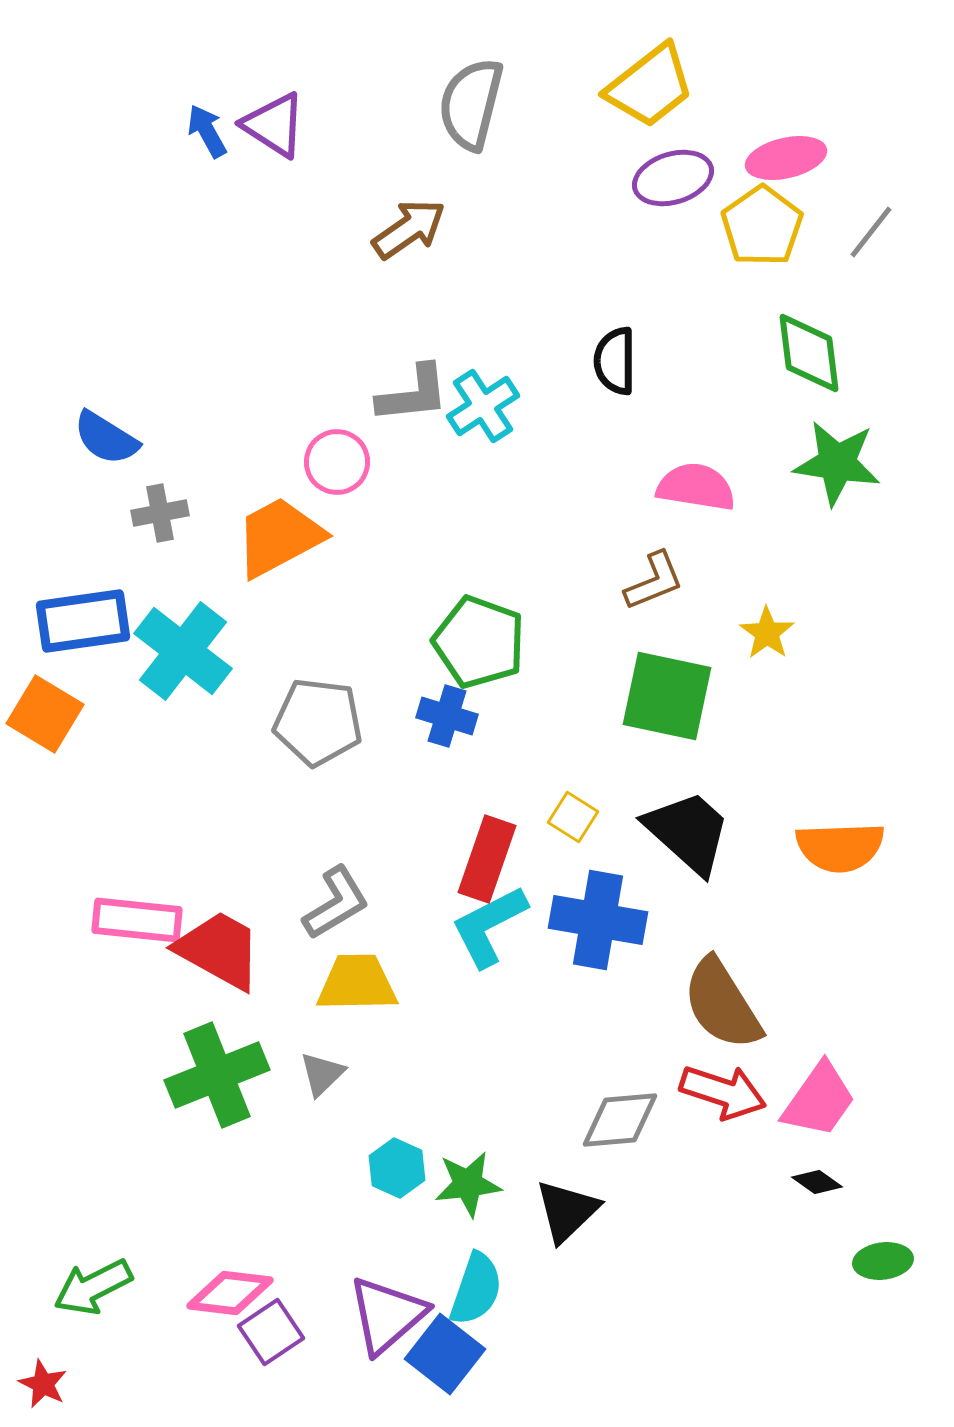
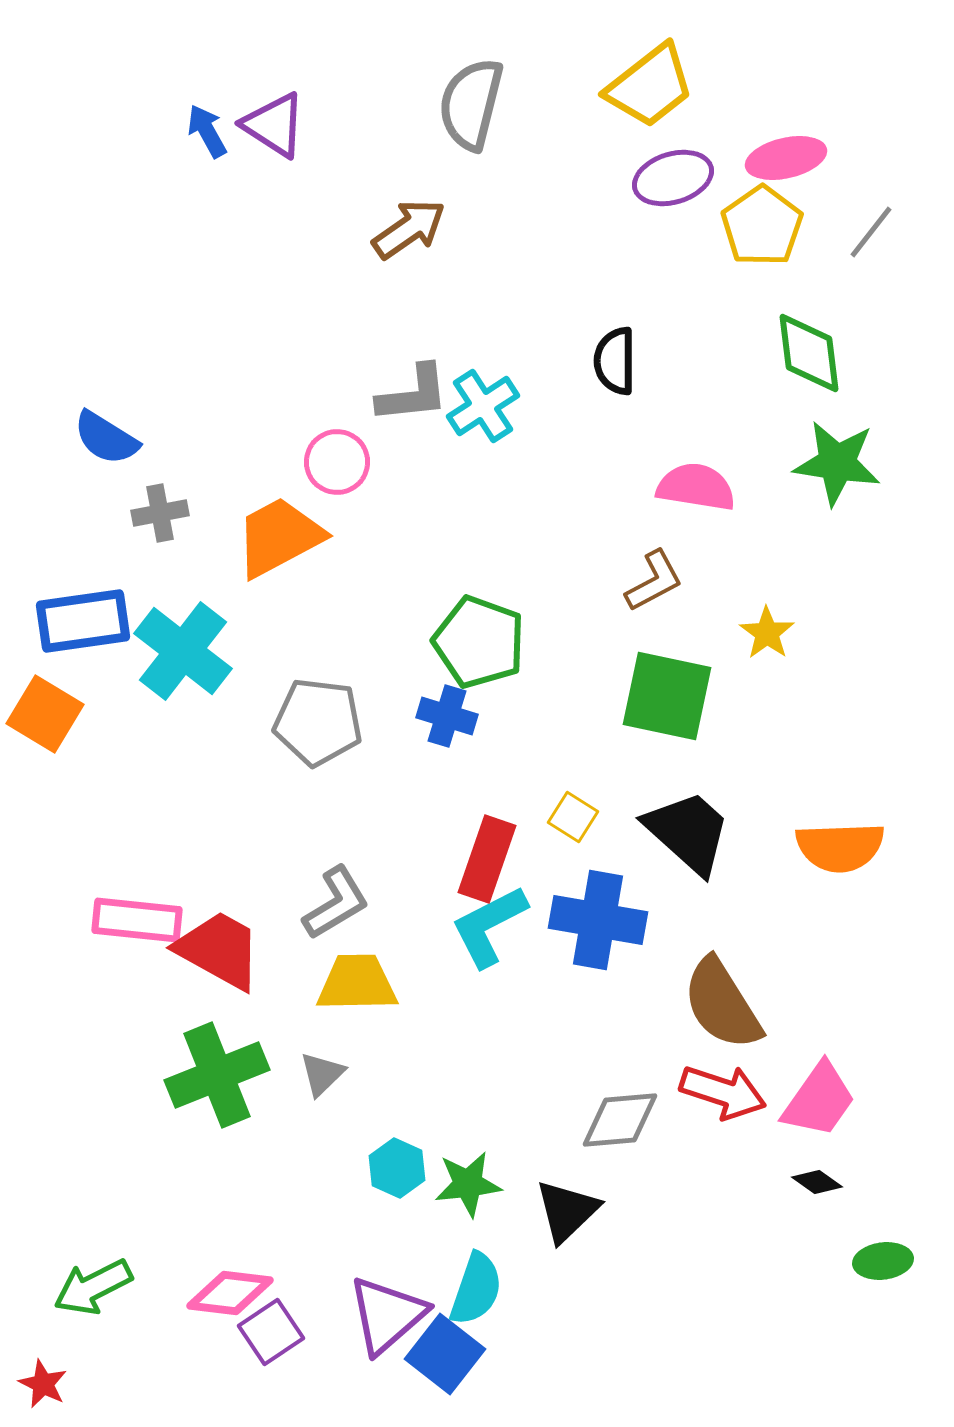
brown L-shape at (654, 581): rotated 6 degrees counterclockwise
